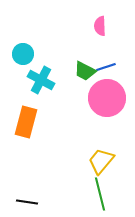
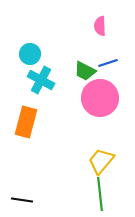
cyan circle: moved 7 px right
blue line: moved 2 px right, 4 px up
pink circle: moved 7 px left
green line: rotated 8 degrees clockwise
black line: moved 5 px left, 2 px up
